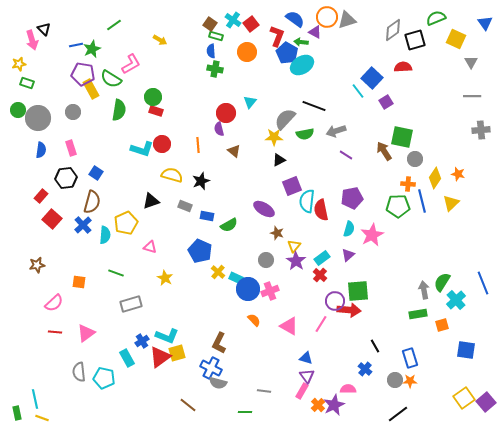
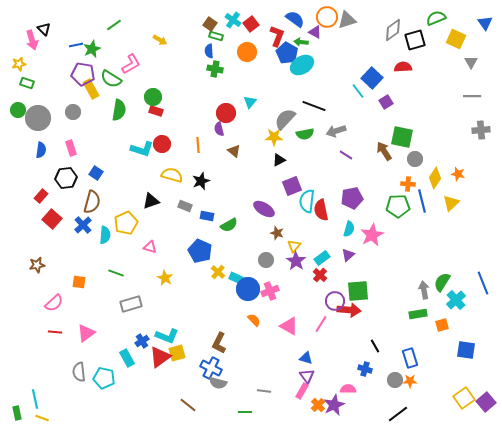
blue semicircle at (211, 51): moved 2 px left
blue cross at (365, 369): rotated 24 degrees counterclockwise
